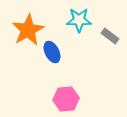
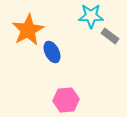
cyan star: moved 12 px right, 4 px up
pink hexagon: moved 1 px down
